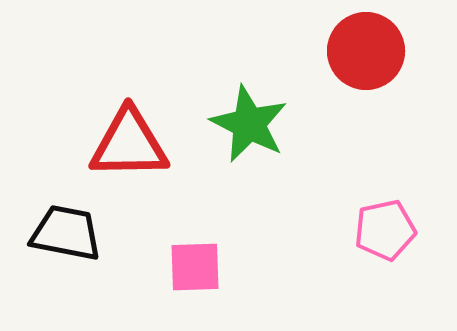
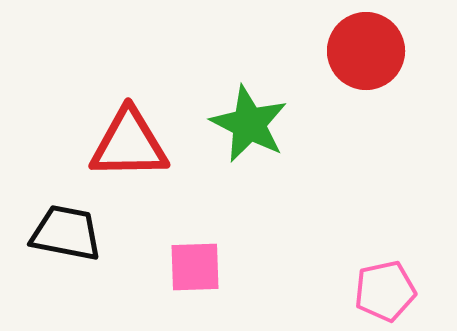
pink pentagon: moved 61 px down
